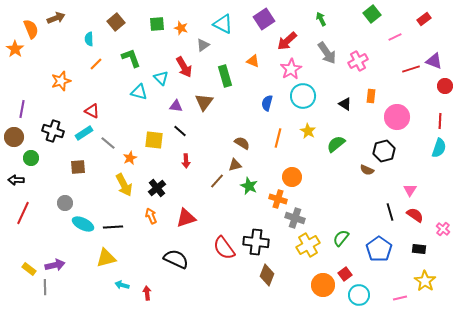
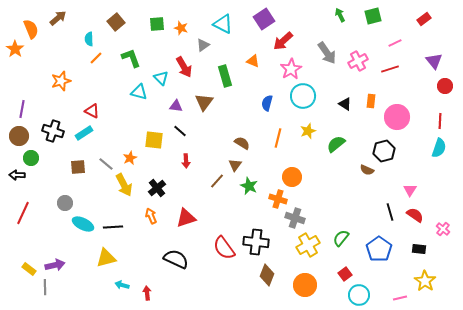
green square at (372, 14): moved 1 px right, 2 px down; rotated 24 degrees clockwise
brown arrow at (56, 18): moved 2 px right; rotated 18 degrees counterclockwise
green arrow at (321, 19): moved 19 px right, 4 px up
pink line at (395, 37): moved 6 px down
red arrow at (287, 41): moved 4 px left
purple triangle at (434, 61): rotated 30 degrees clockwise
orange line at (96, 64): moved 6 px up
red line at (411, 69): moved 21 px left
orange rectangle at (371, 96): moved 5 px down
yellow star at (308, 131): rotated 21 degrees clockwise
brown circle at (14, 137): moved 5 px right, 1 px up
gray line at (108, 143): moved 2 px left, 21 px down
brown triangle at (235, 165): rotated 40 degrees counterclockwise
black arrow at (16, 180): moved 1 px right, 5 px up
orange circle at (323, 285): moved 18 px left
